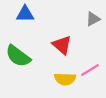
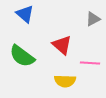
blue triangle: rotated 42 degrees clockwise
green semicircle: moved 4 px right
pink line: moved 7 px up; rotated 36 degrees clockwise
yellow semicircle: moved 2 px down
